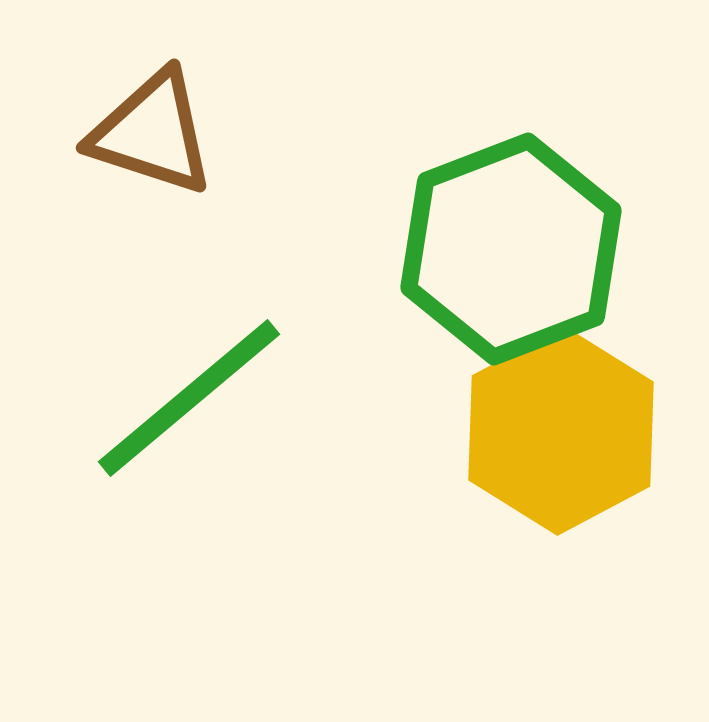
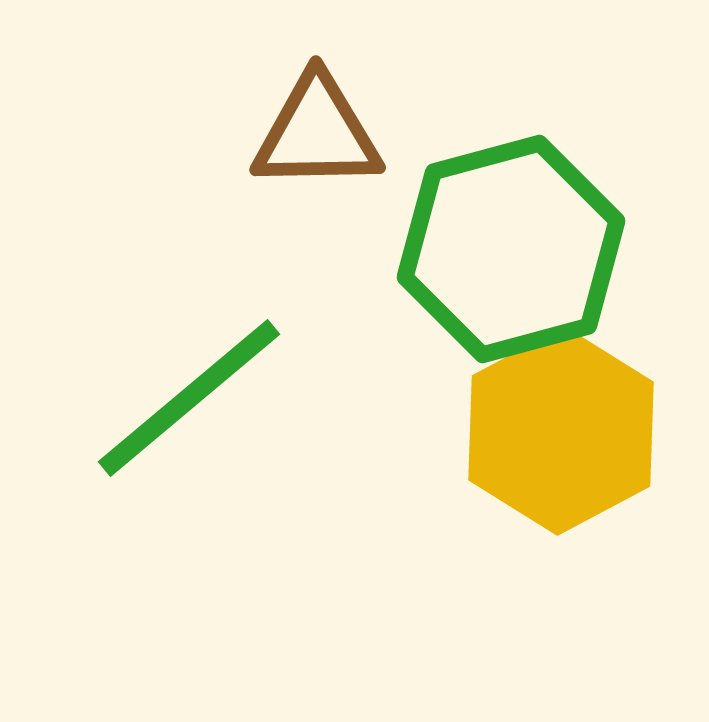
brown triangle: moved 165 px right; rotated 19 degrees counterclockwise
green hexagon: rotated 6 degrees clockwise
